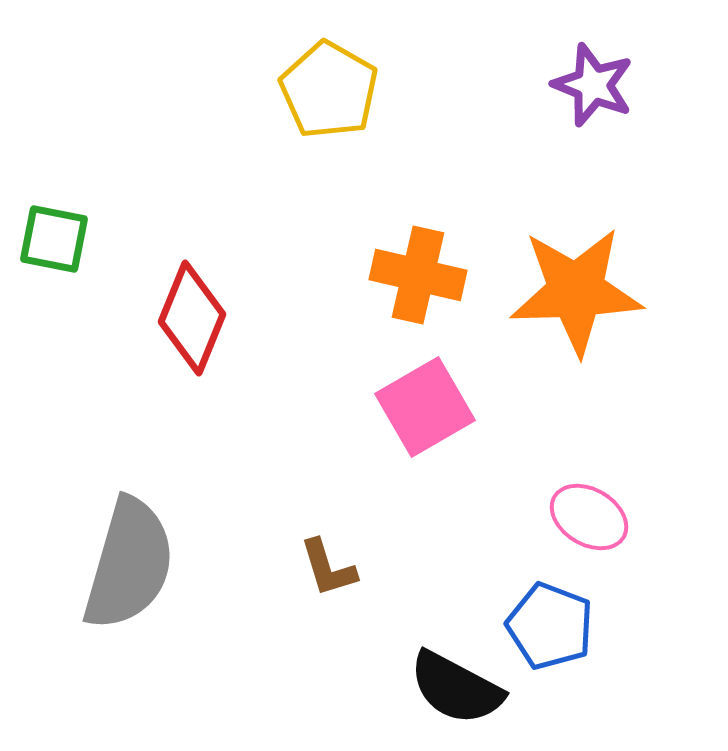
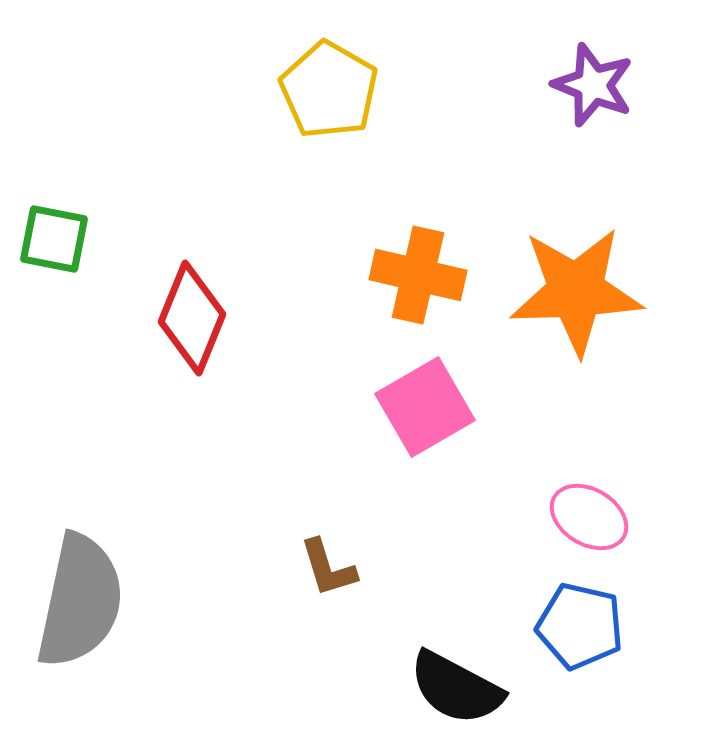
gray semicircle: moved 49 px left, 37 px down; rotated 4 degrees counterclockwise
blue pentagon: moved 30 px right; rotated 8 degrees counterclockwise
